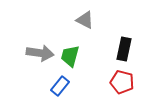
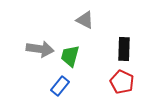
black rectangle: rotated 10 degrees counterclockwise
gray arrow: moved 4 px up
red pentagon: rotated 10 degrees clockwise
